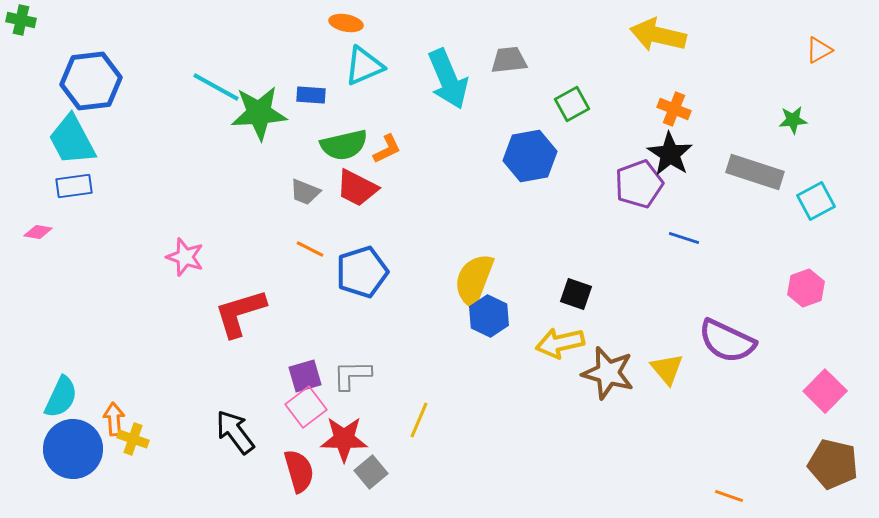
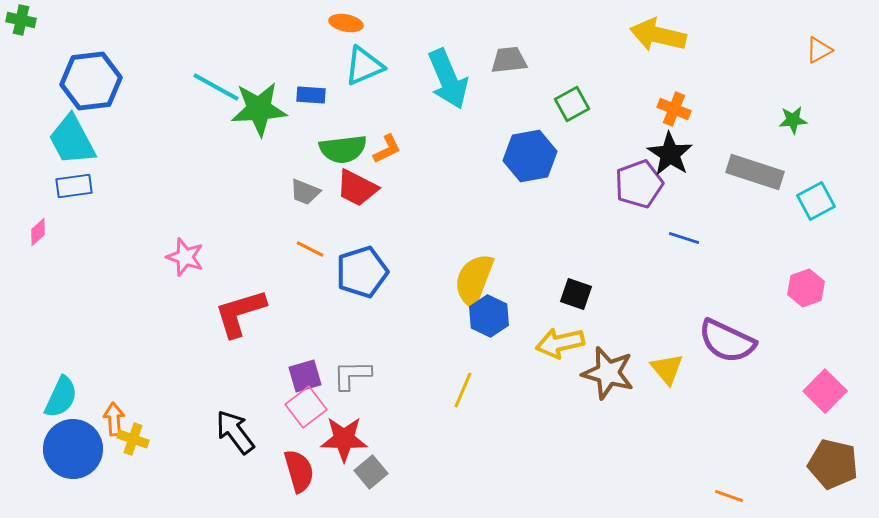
green star at (259, 113): moved 4 px up
green semicircle at (344, 145): moved 1 px left, 4 px down; rotated 6 degrees clockwise
pink diamond at (38, 232): rotated 52 degrees counterclockwise
yellow line at (419, 420): moved 44 px right, 30 px up
